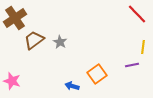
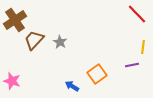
brown cross: moved 2 px down
brown trapezoid: rotated 10 degrees counterclockwise
blue arrow: rotated 16 degrees clockwise
